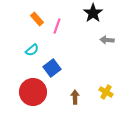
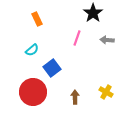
orange rectangle: rotated 16 degrees clockwise
pink line: moved 20 px right, 12 px down
